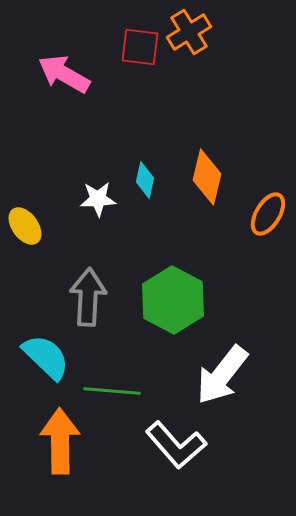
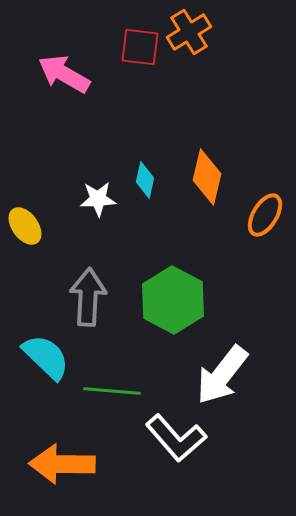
orange ellipse: moved 3 px left, 1 px down
orange arrow: moved 2 px right, 23 px down; rotated 88 degrees counterclockwise
white L-shape: moved 7 px up
